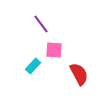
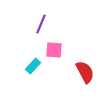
purple line: rotated 60 degrees clockwise
red semicircle: moved 6 px right, 2 px up
